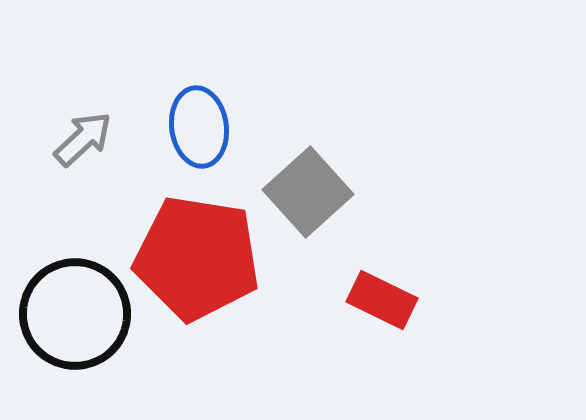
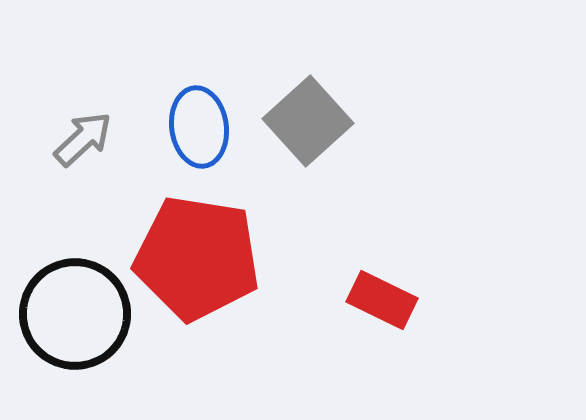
gray square: moved 71 px up
